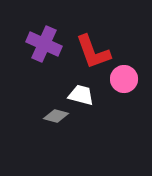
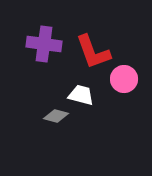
purple cross: rotated 16 degrees counterclockwise
